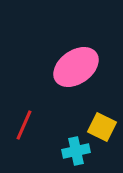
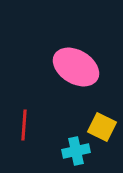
pink ellipse: rotated 66 degrees clockwise
red line: rotated 20 degrees counterclockwise
